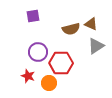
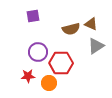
red star: rotated 24 degrees counterclockwise
